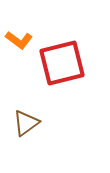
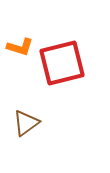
orange L-shape: moved 1 px right, 7 px down; rotated 20 degrees counterclockwise
